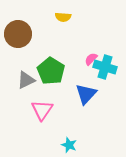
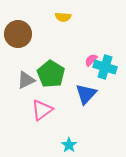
pink semicircle: moved 1 px down
green pentagon: moved 3 px down
pink triangle: rotated 20 degrees clockwise
cyan star: rotated 14 degrees clockwise
